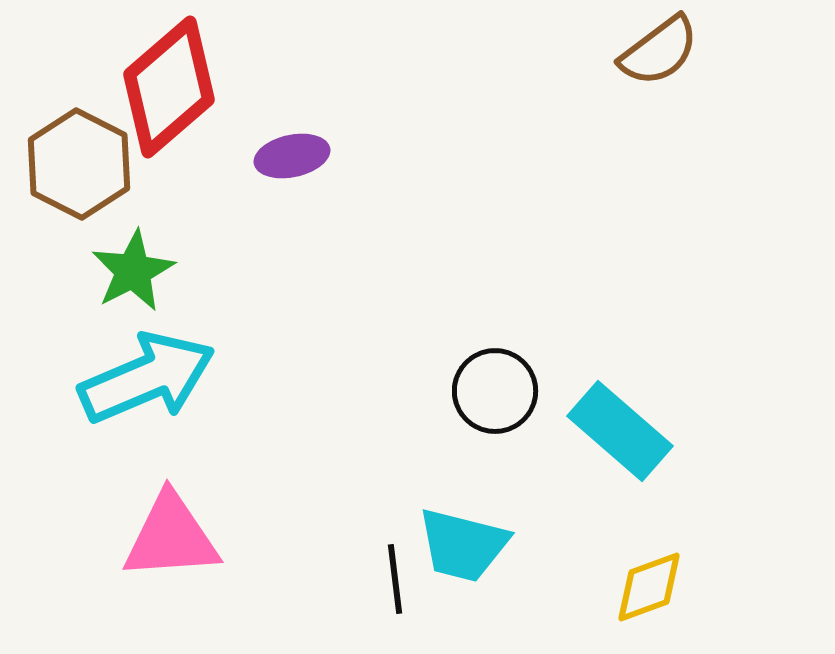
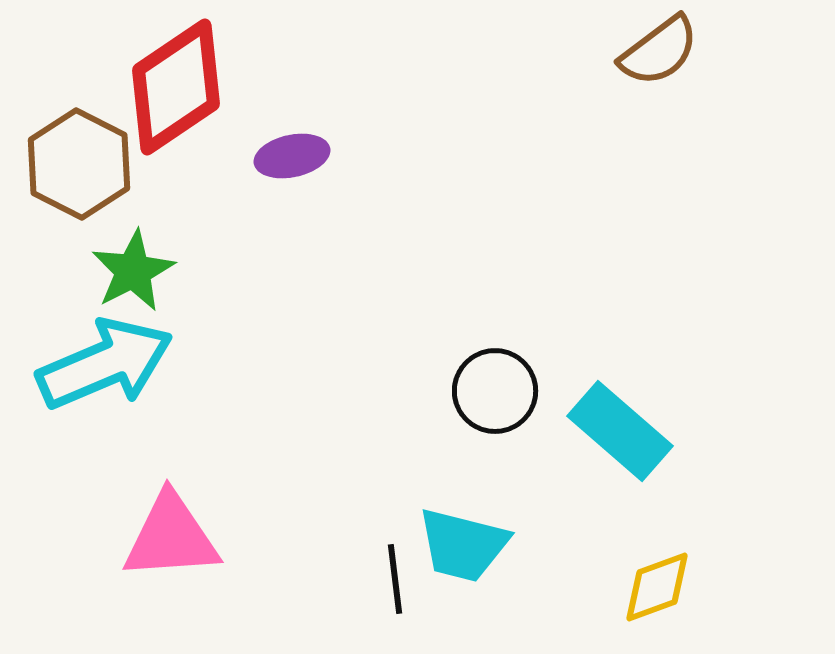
red diamond: moved 7 px right; rotated 7 degrees clockwise
cyan arrow: moved 42 px left, 14 px up
yellow diamond: moved 8 px right
